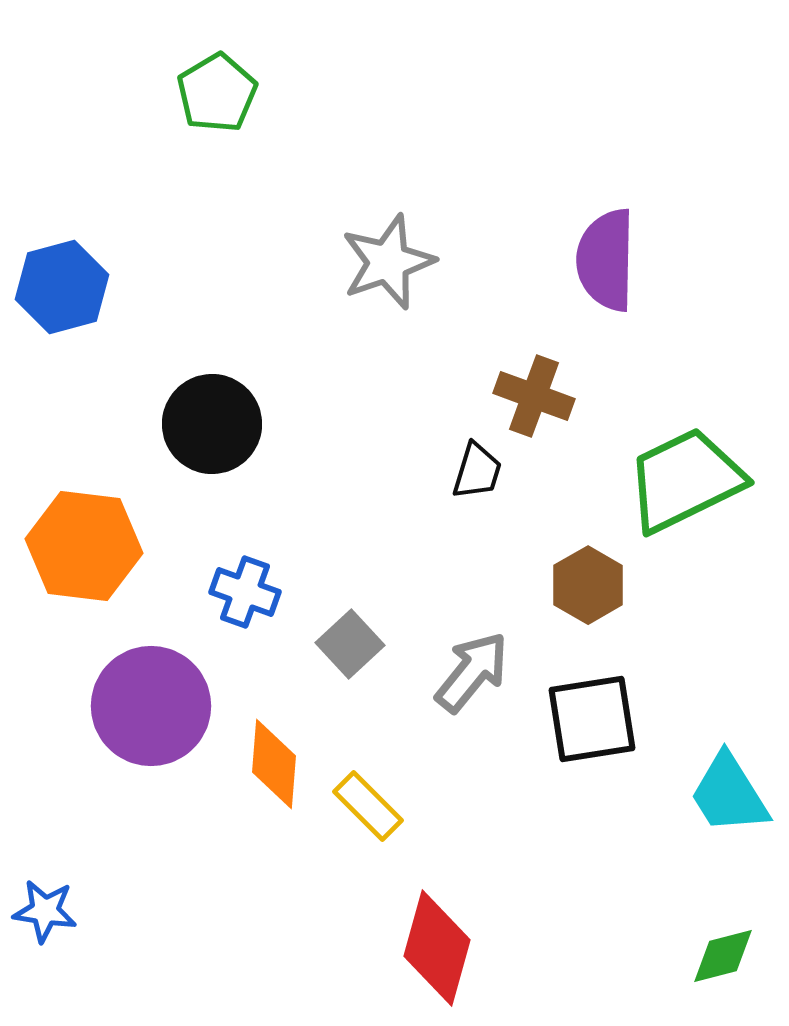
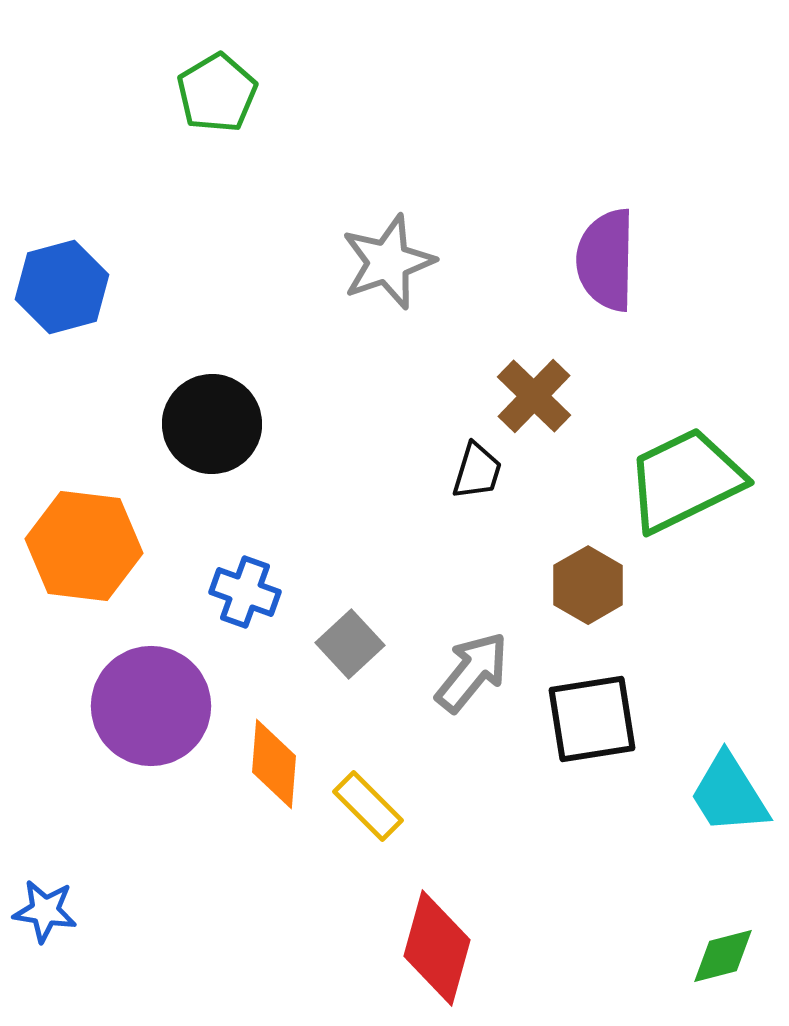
brown cross: rotated 24 degrees clockwise
